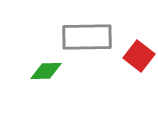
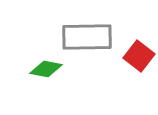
green diamond: moved 2 px up; rotated 12 degrees clockwise
